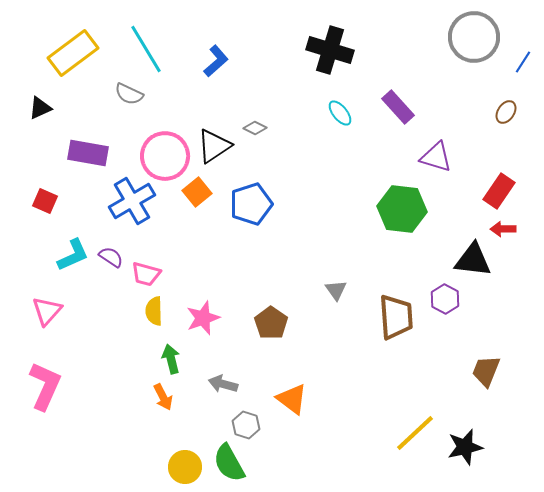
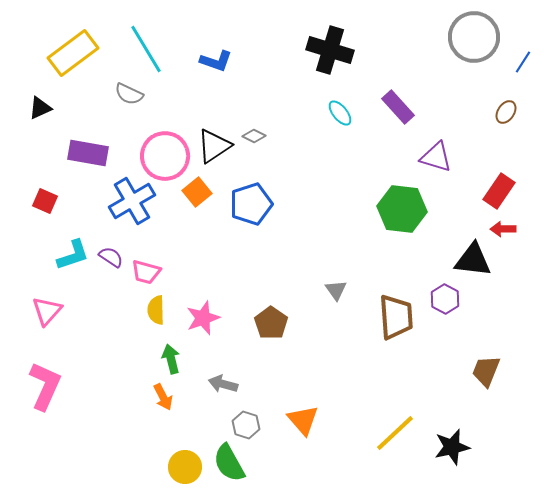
blue L-shape at (216, 61): rotated 60 degrees clockwise
gray diamond at (255, 128): moved 1 px left, 8 px down
cyan L-shape at (73, 255): rotated 6 degrees clockwise
pink trapezoid at (146, 274): moved 2 px up
yellow semicircle at (154, 311): moved 2 px right, 1 px up
orange triangle at (292, 399): moved 11 px right, 21 px down; rotated 12 degrees clockwise
yellow line at (415, 433): moved 20 px left
black star at (465, 447): moved 13 px left
